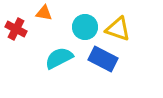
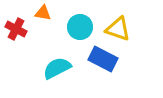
orange triangle: moved 1 px left
cyan circle: moved 5 px left
cyan semicircle: moved 2 px left, 10 px down
